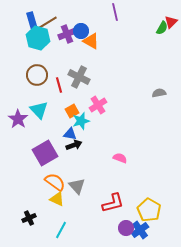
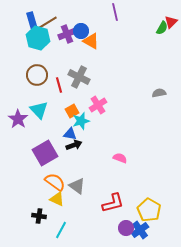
gray triangle: rotated 12 degrees counterclockwise
black cross: moved 10 px right, 2 px up; rotated 32 degrees clockwise
